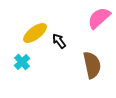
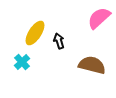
yellow ellipse: rotated 20 degrees counterclockwise
black arrow: rotated 21 degrees clockwise
brown semicircle: rotated 64 degrees counterclockwise
